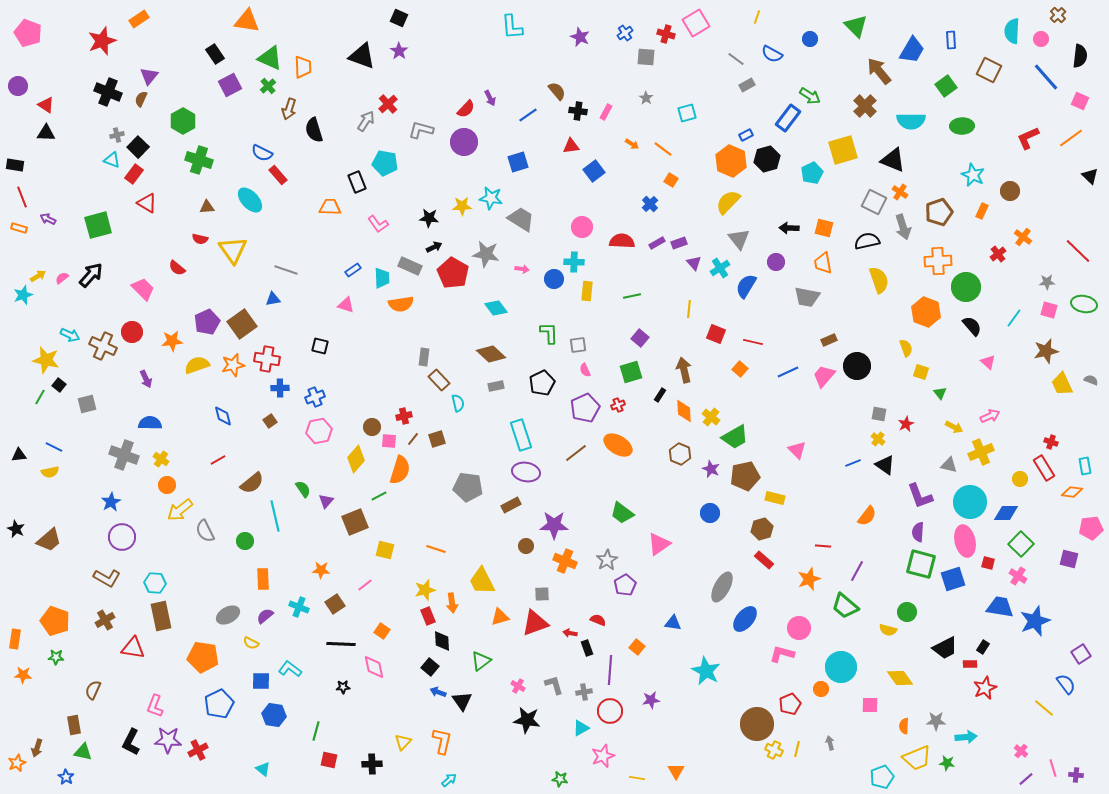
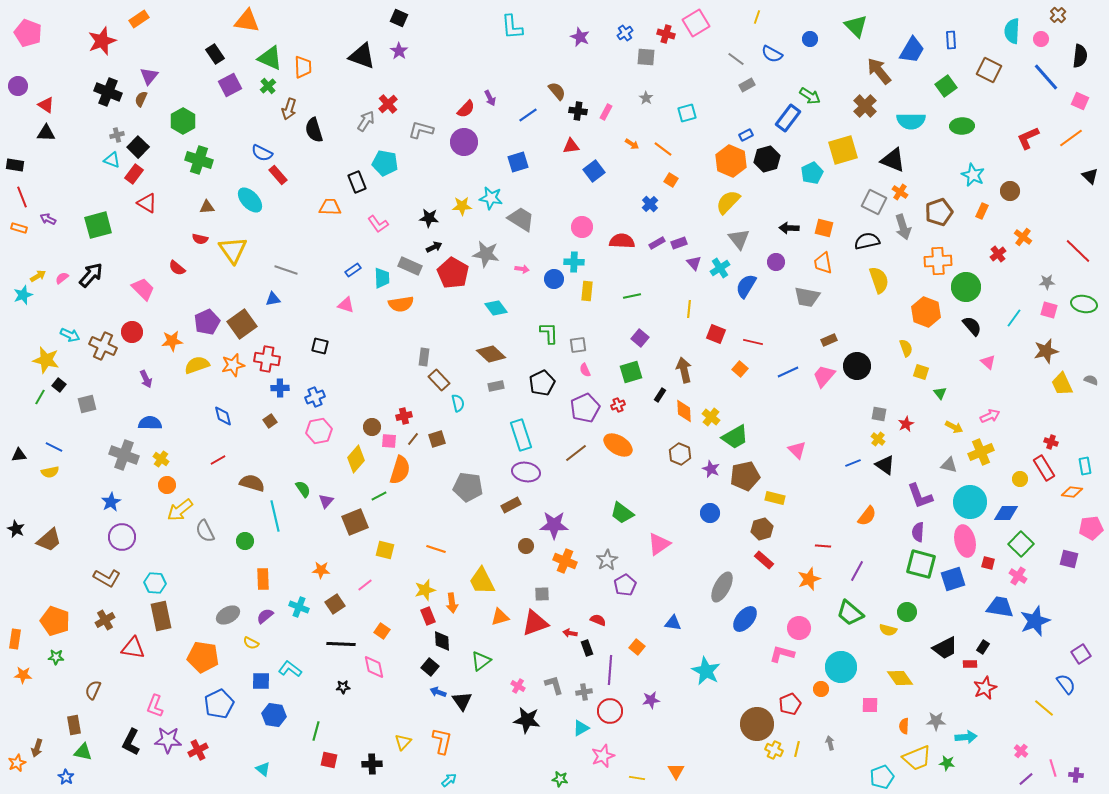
brown semicircle at (252, 483): rotated 125 degrees counterclockwise
green trapezoid at (845, 606): moved 5 px right, 7 px down
